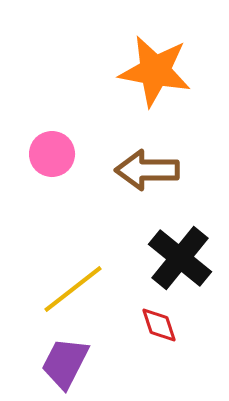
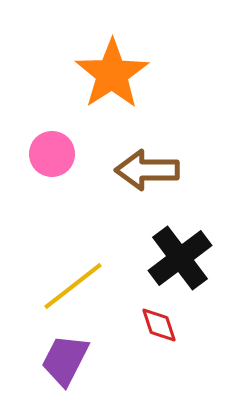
orange star: moved 43 px left, 3 px down; rotated 28 degrees clockwise
black cross: rotated 14 degrees clockwise
yellow line: moved 3 px up
purple trapezoid: moved 3 px up
